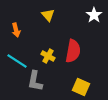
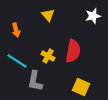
white star: moved 1 px left, 1 px down; rotated 21 degrees clockwise
